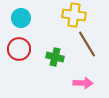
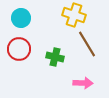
yellow cross: rotated 10 degrees clockwise
